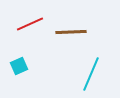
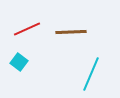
red line: moved 3 px left, 5 px down
cyan square: moved 4 px up; rotated 30 degrees counterclockwise
